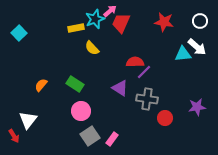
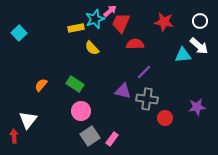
white arrow: moved 2 px right, 1 px up
cyan triangle: moved 1 px down
red semicircle: moved 18 px up
purple triangle: moved 3 px right, 3 px down; rotated 18 degrees counterclockwise
red arrow: rotated 152 degrees counterclockwise
